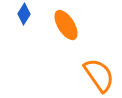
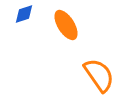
blue diamond: rotated 40 degrees clockwise
